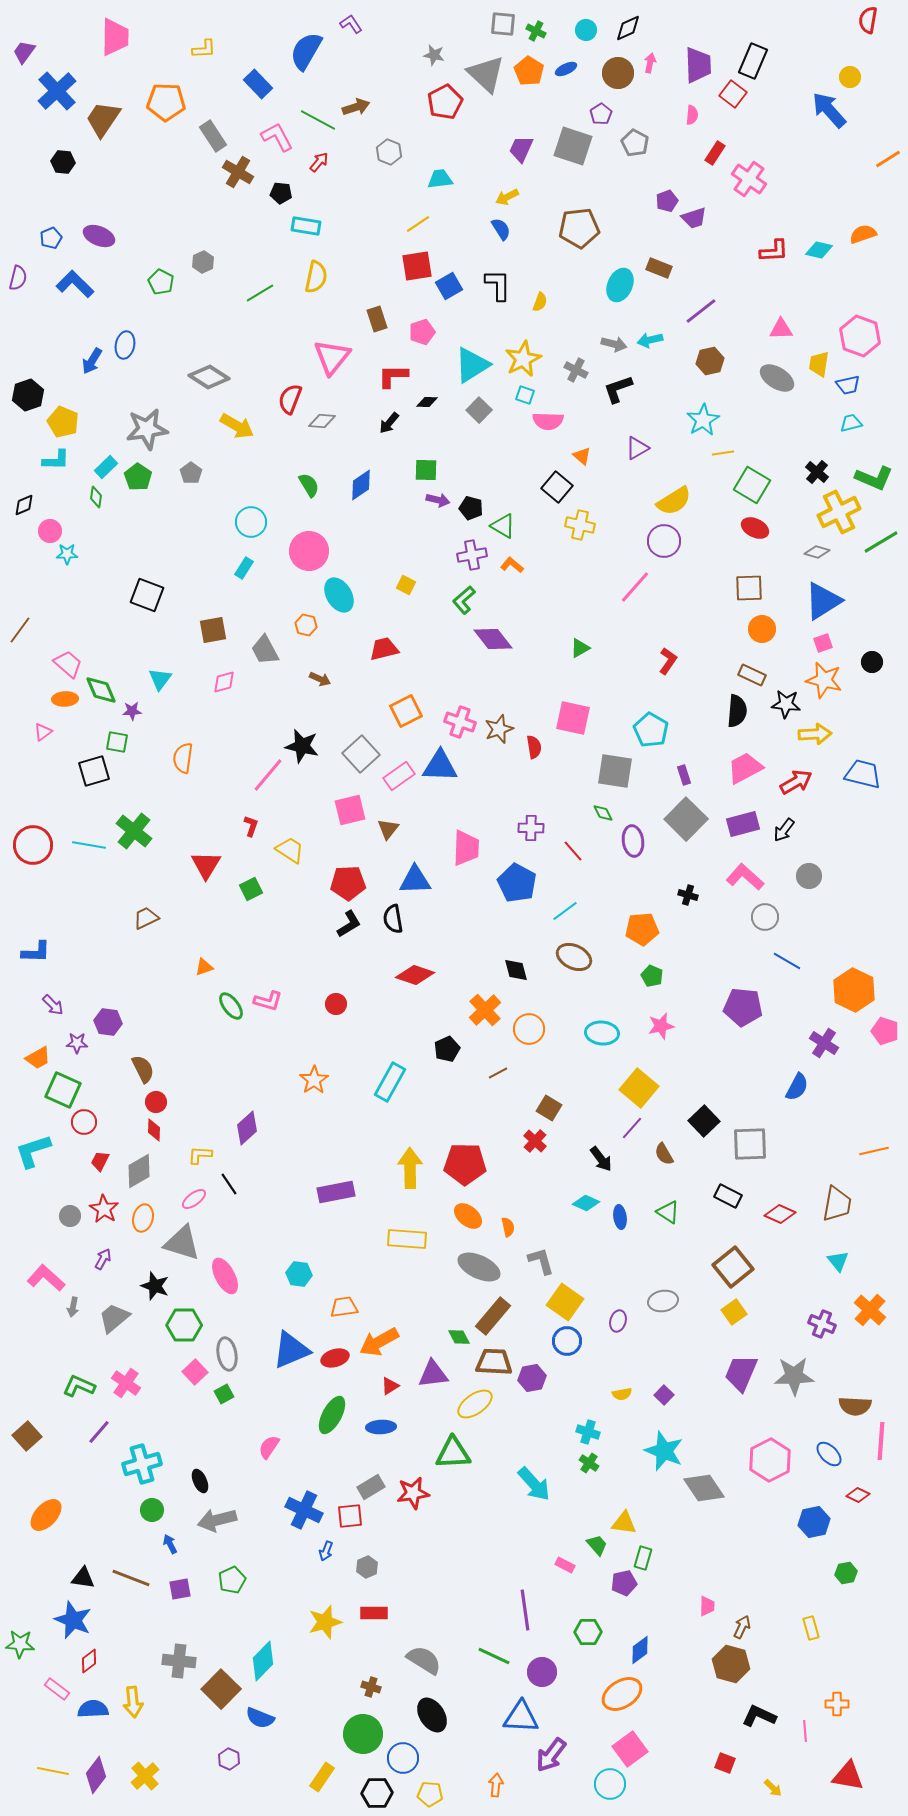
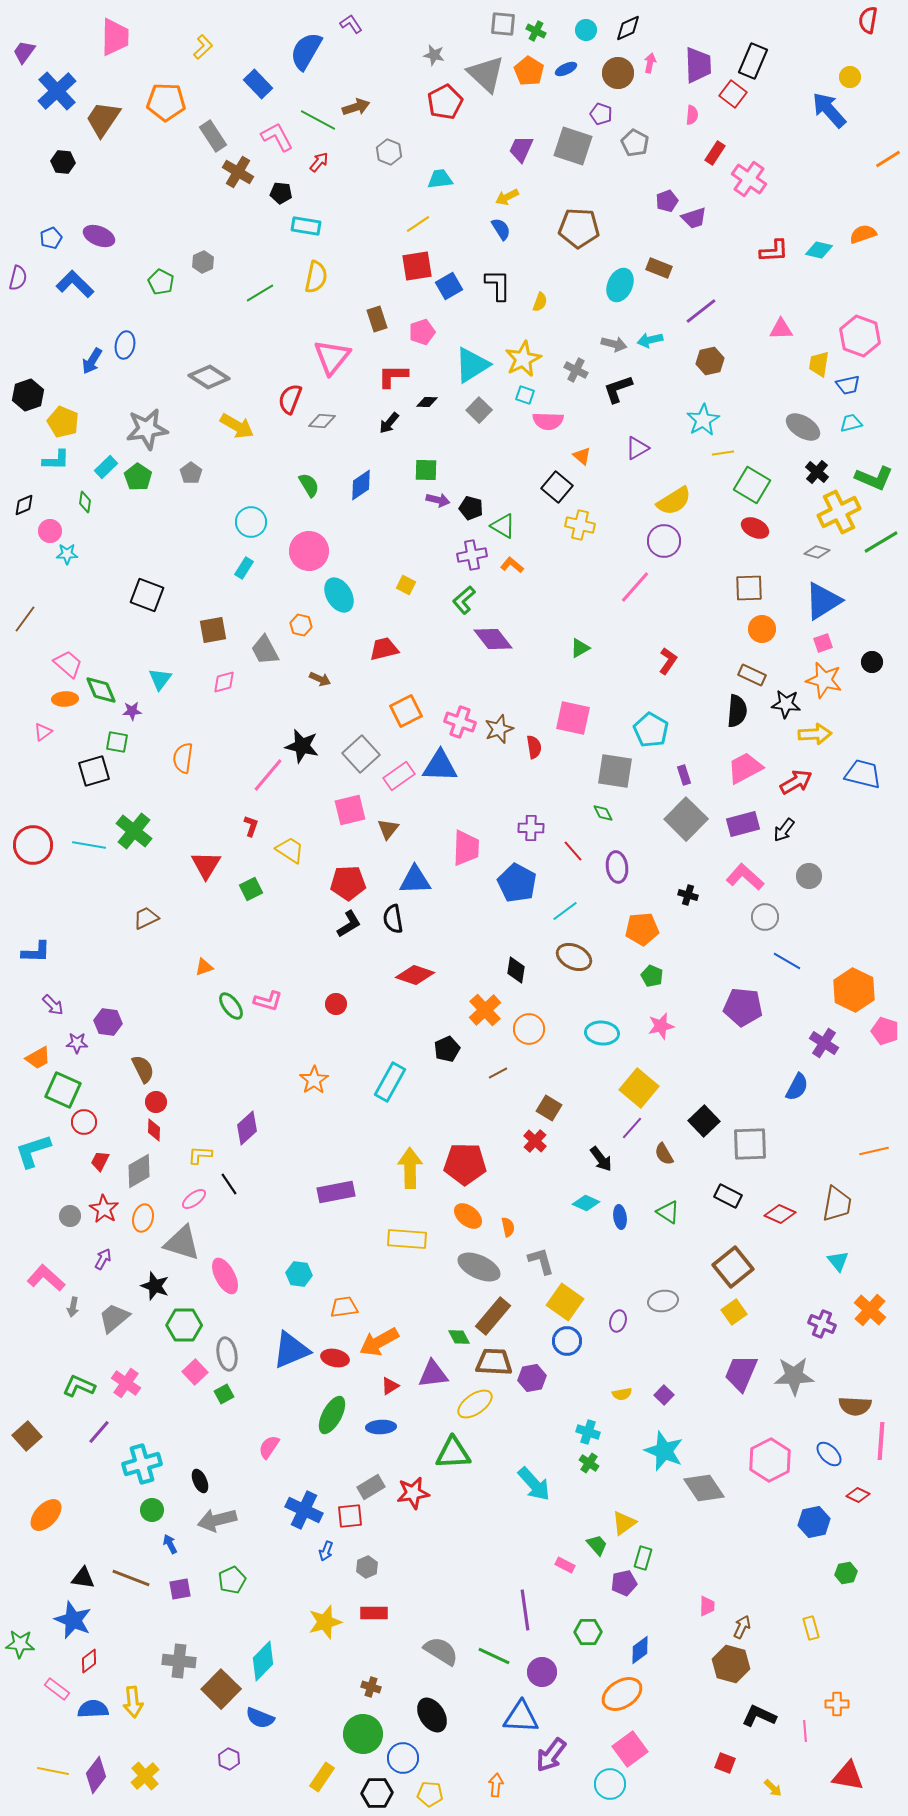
yellow L-shape at (204, 49): moved 1 px left, 2 px up; rotated 40 degrees counterclockwise
purple pentagon at (601, 114): rotated 20 degrees counterclockwise
brown pentagon at (579, 228): rotated 9 degrees clockwise
gray ellipse at (777, 378): moved 26 px right, 49 px down
green diamond at (96, 497): moved 11 px left, 5 px down
orange hexagon at (306, 625): moved 5 px left
brown line at (20, 630): moved 5 px right, 11 px up
purple ellipse at (633, 841): moved 16 px left, 26 px down
black diamond at (516, 970): rotated 24 degrees clockwise
red ellipse at (335, 1358): rotated 28 degrees clockwise
yellow triangle at (624, 1523): rotated 44 degrees counterclockwise
gray semicircle at (424, 1660): moved 17 px right, 9 px up
